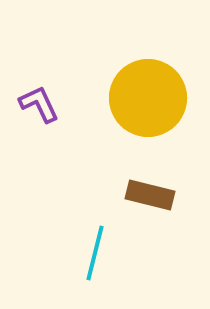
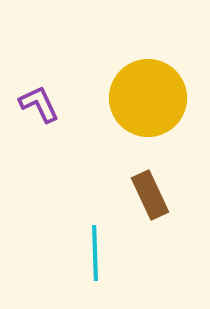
brown rectangle: rotated 51 degrees clockwise
cyan line: rotated 16 degrees counterclockwise
